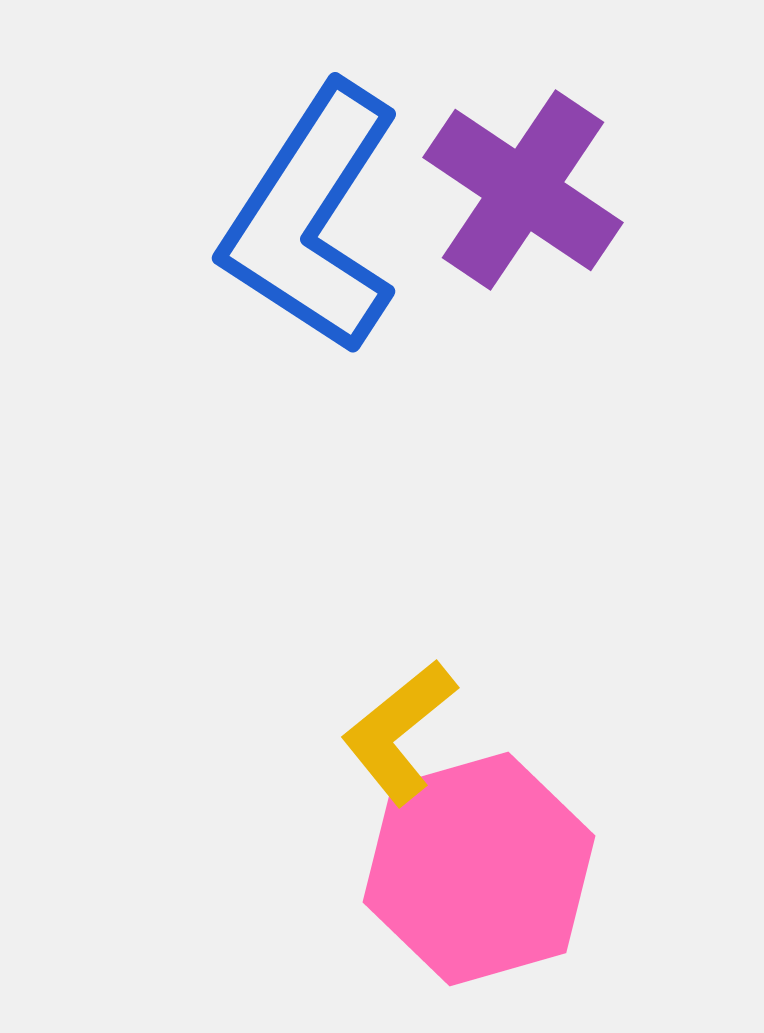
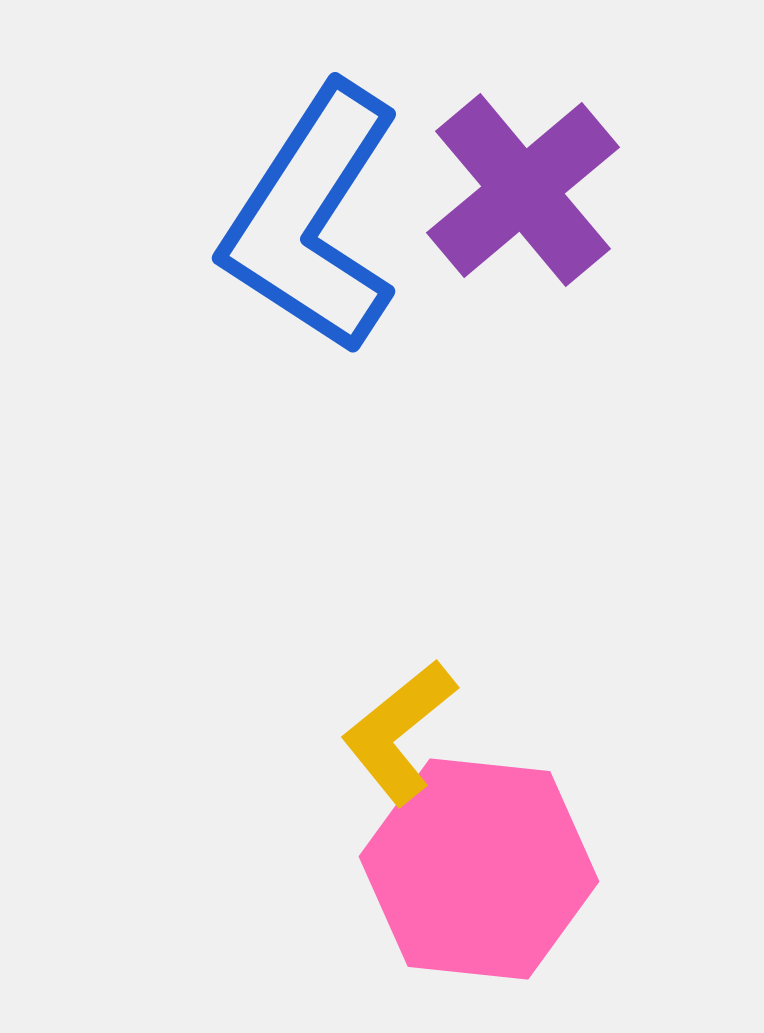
purple cross: rotated 16 degrees clockwise
pink hexagon: rotated 22 degrees clockwise
